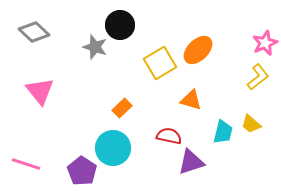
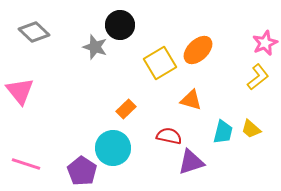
pink triangle: moved 20 px left
orange rectangle: moved 4 px right, 1 px down
yellow trapezoid: moved 5 px down
